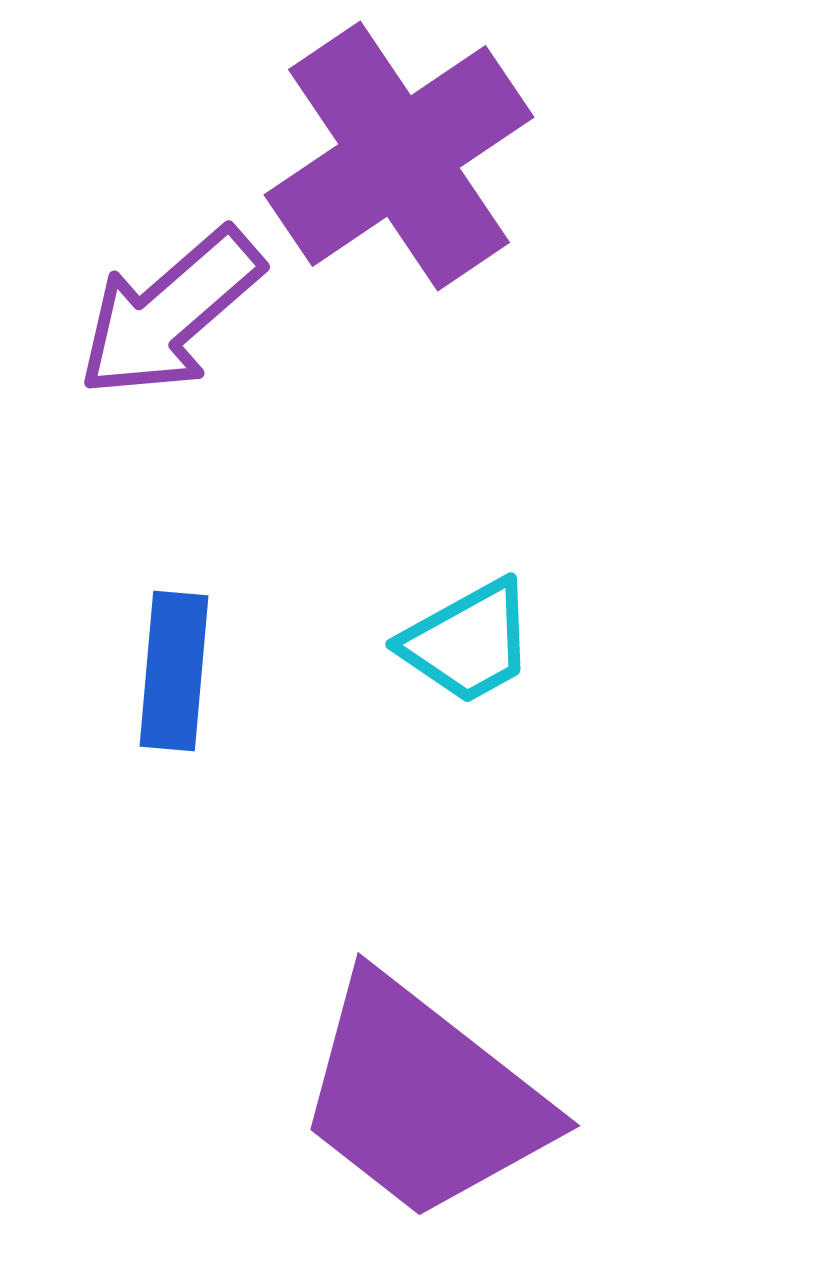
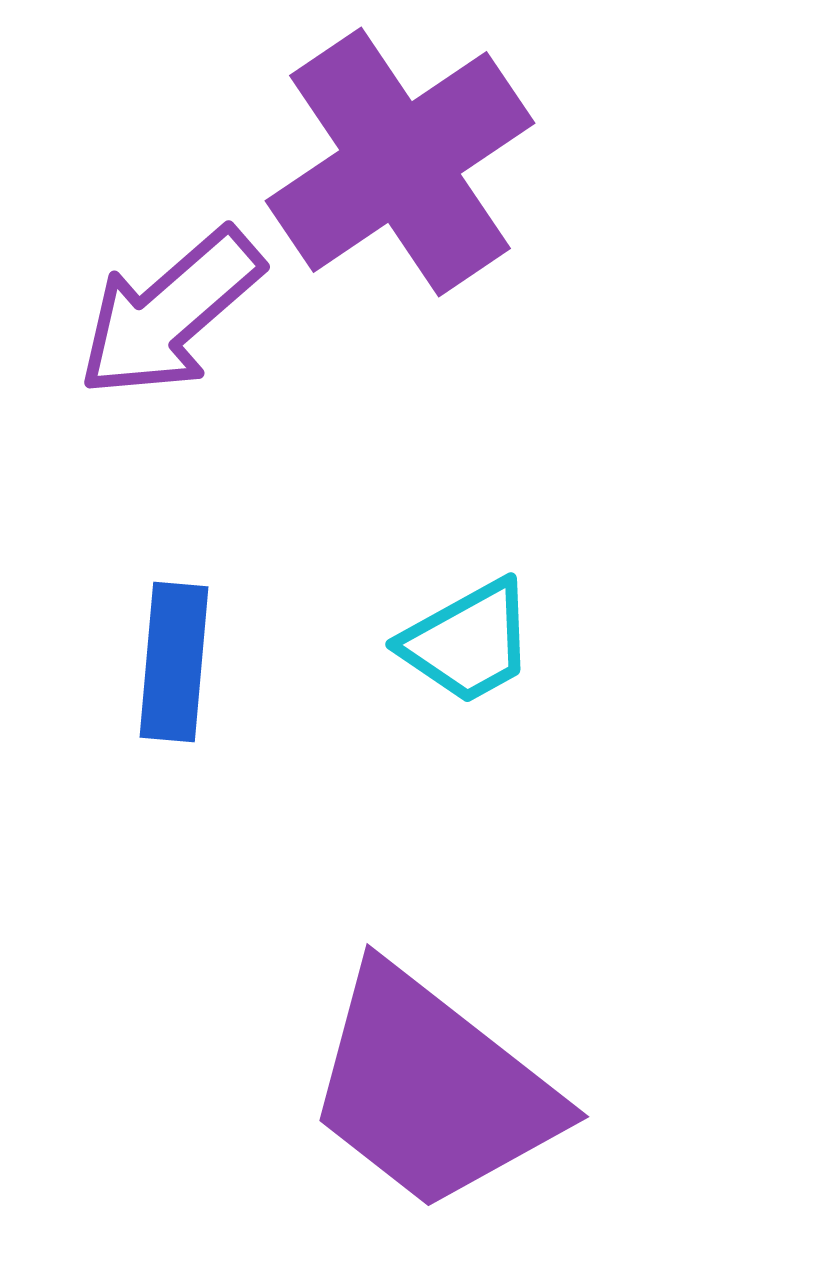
purple cross: moved 1 px right, 6 px down
blue rectangle: moved 9 px up
purple trapezoid: moved 9 px right, 9 px up
